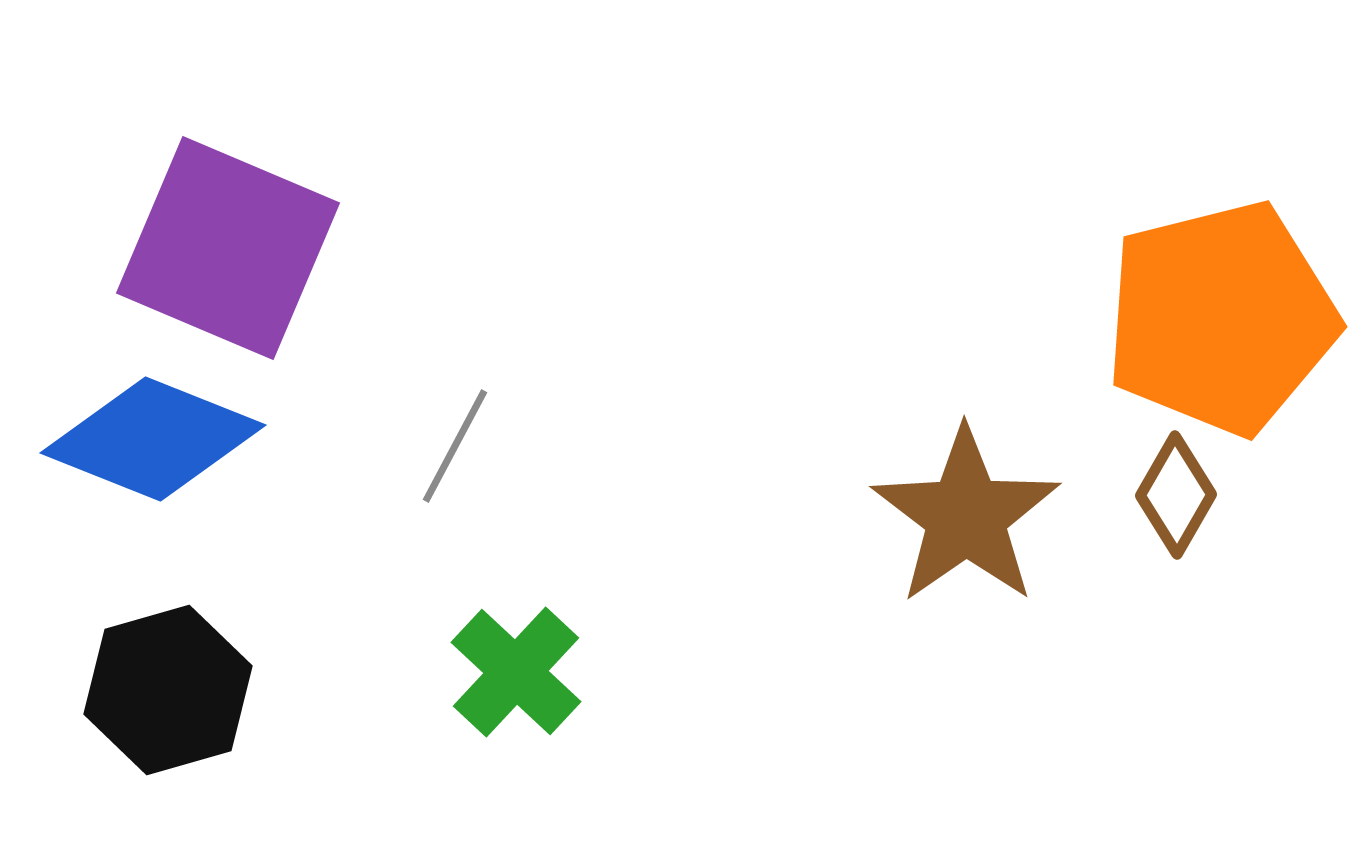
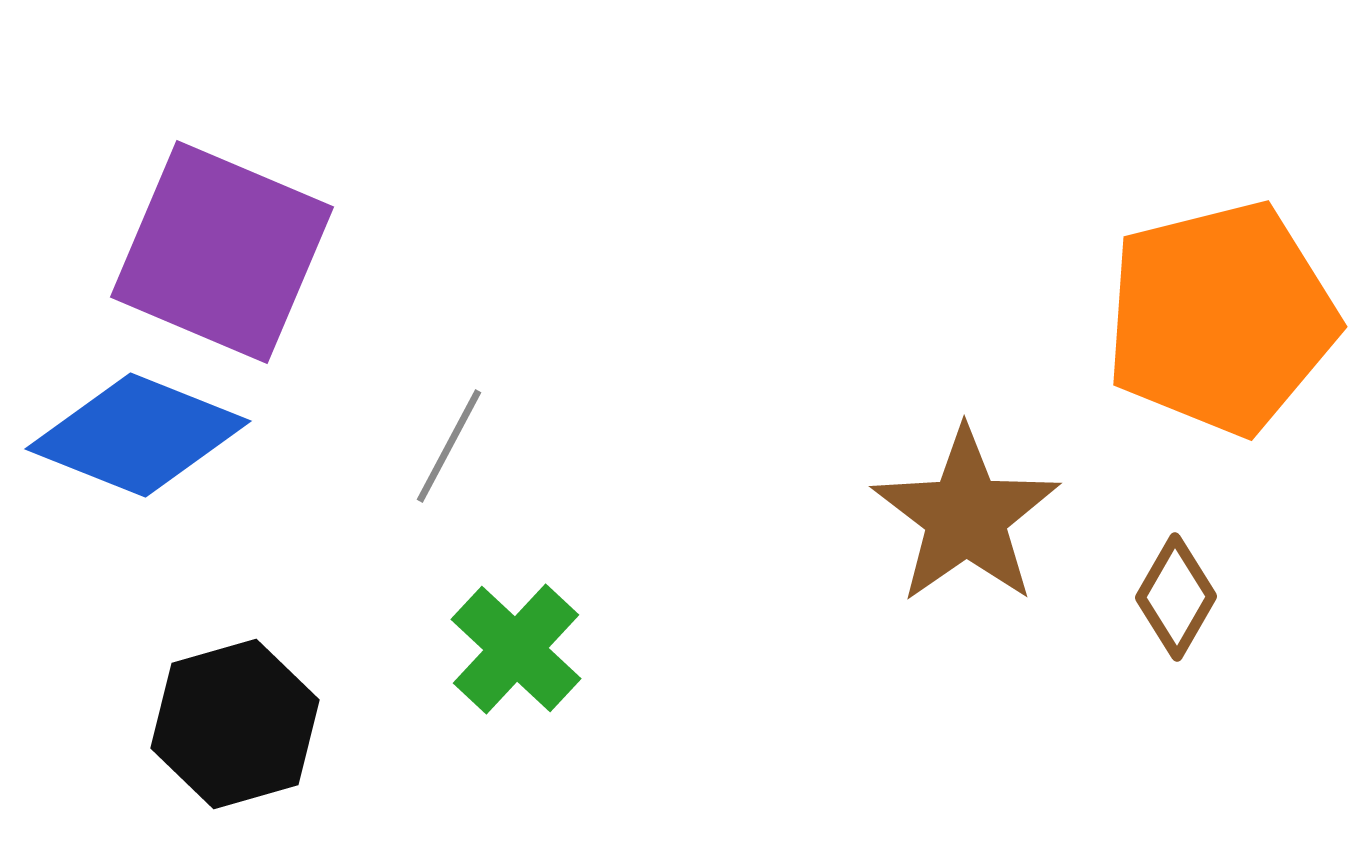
purple square: moved 6 px left, 4 px down
blue diamond: moved 15 px left, 4 px up
gray line: moved 6 px left
brown diamond: moved 102 px down
green cross: moved 23 px up
black hexagon: moved 67 px right, 34 px down
